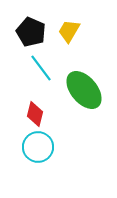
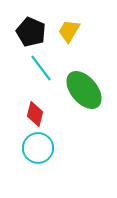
cyan circle: moved 1 px down
